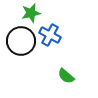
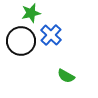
blue cross: moved 1 px right; rotated 15 degrees clockwise
green semicircle: rotated 12 degrees counterclockwise
